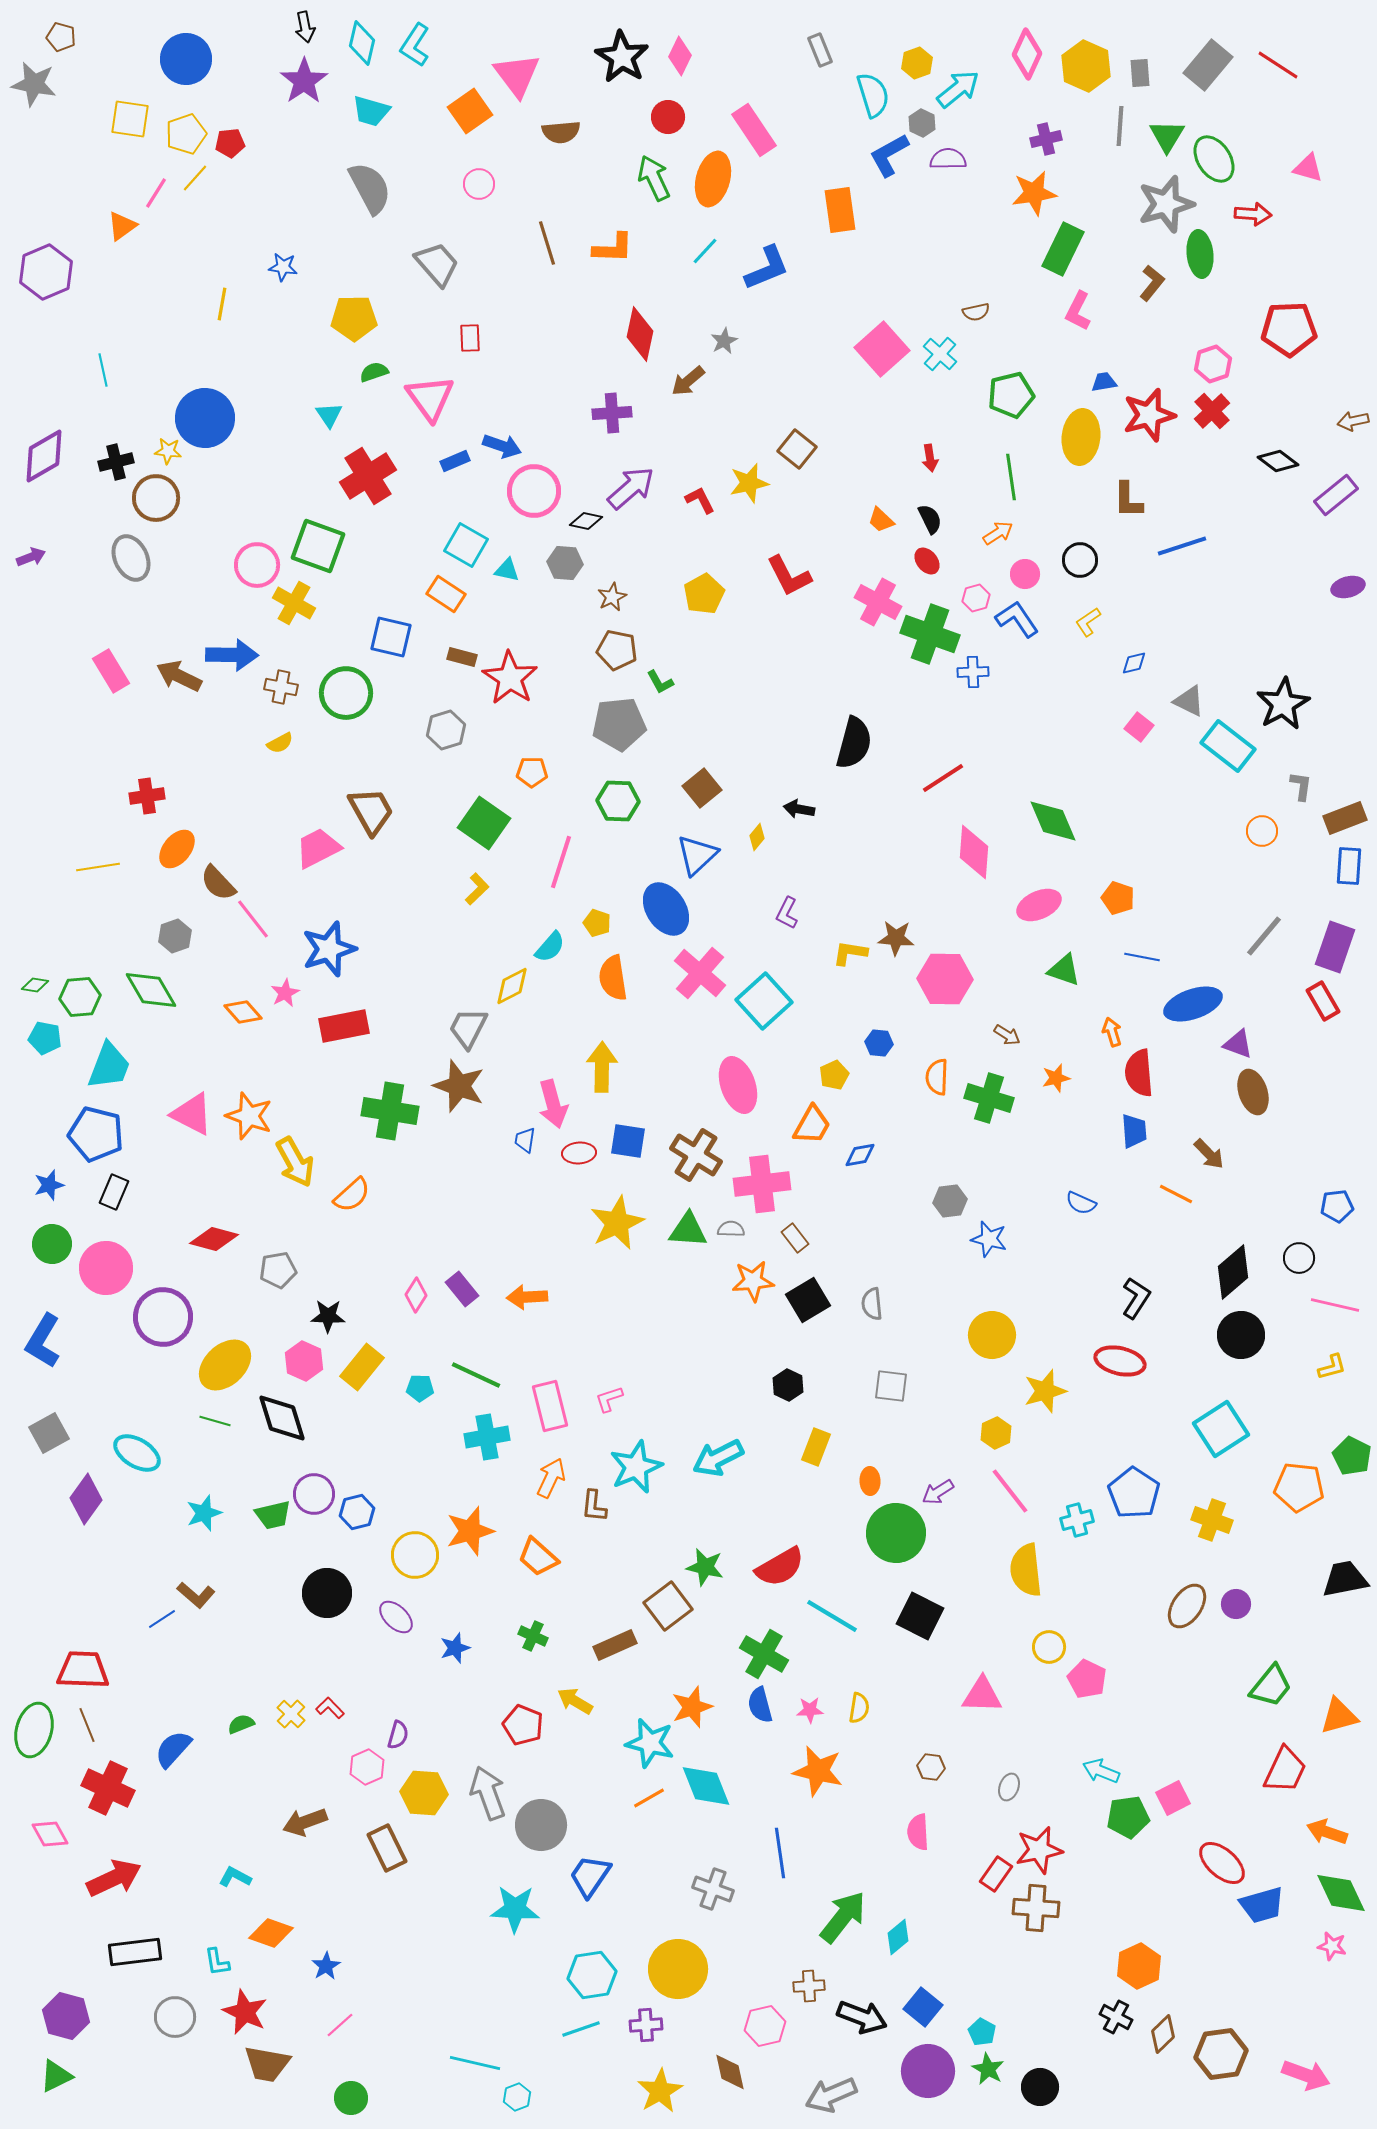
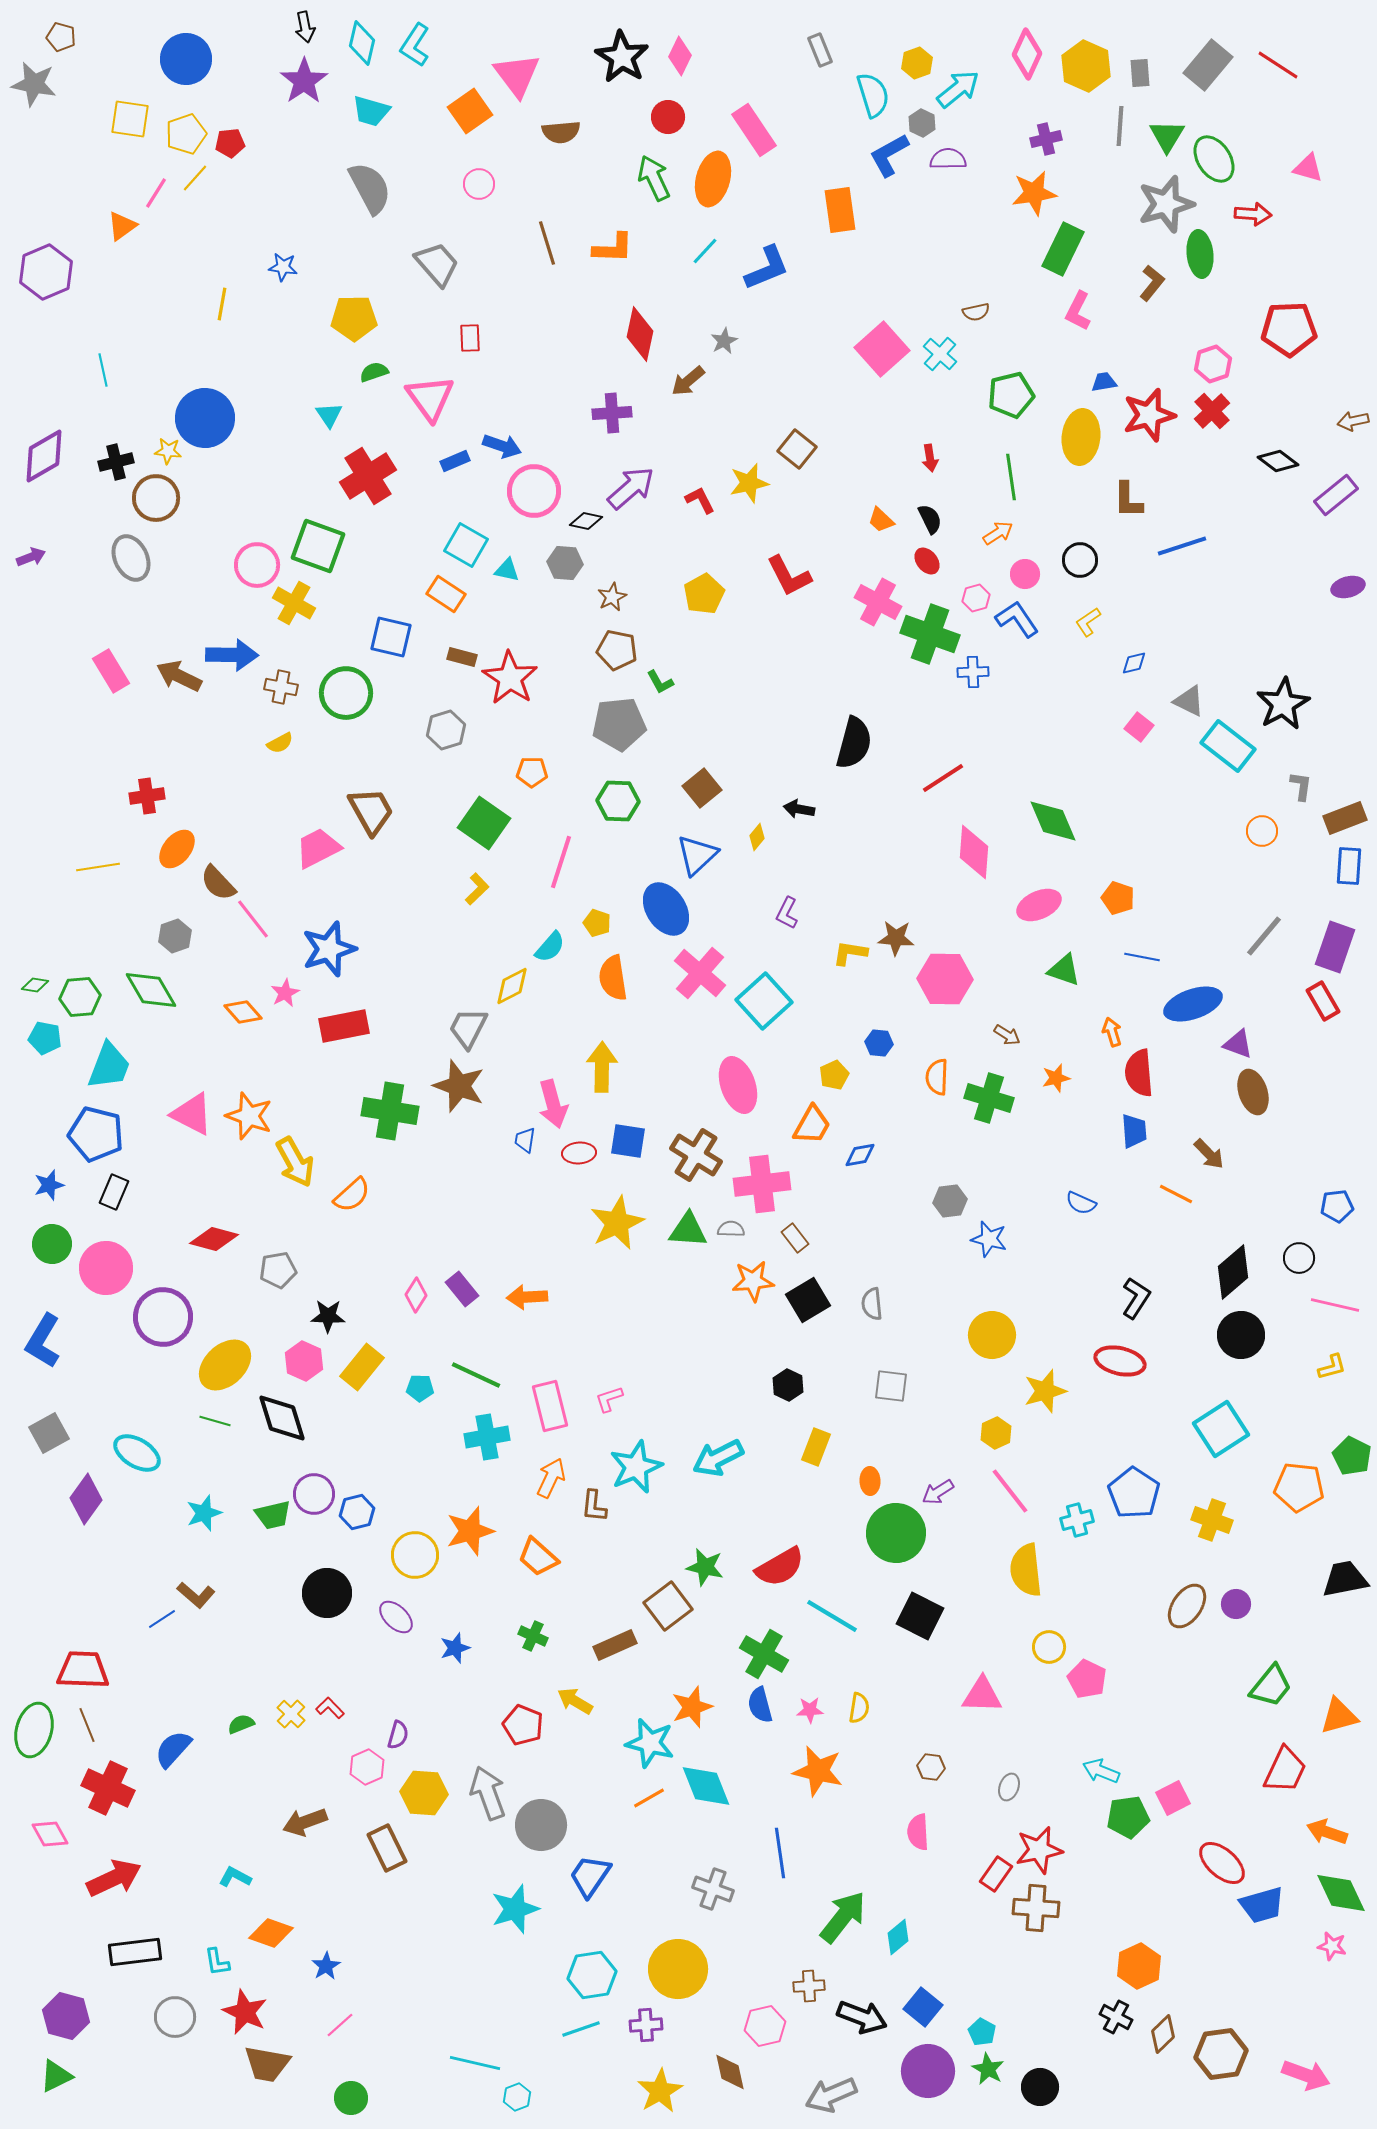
cyan star at (515, 1909): rotated 21 degrees counterclockwise
